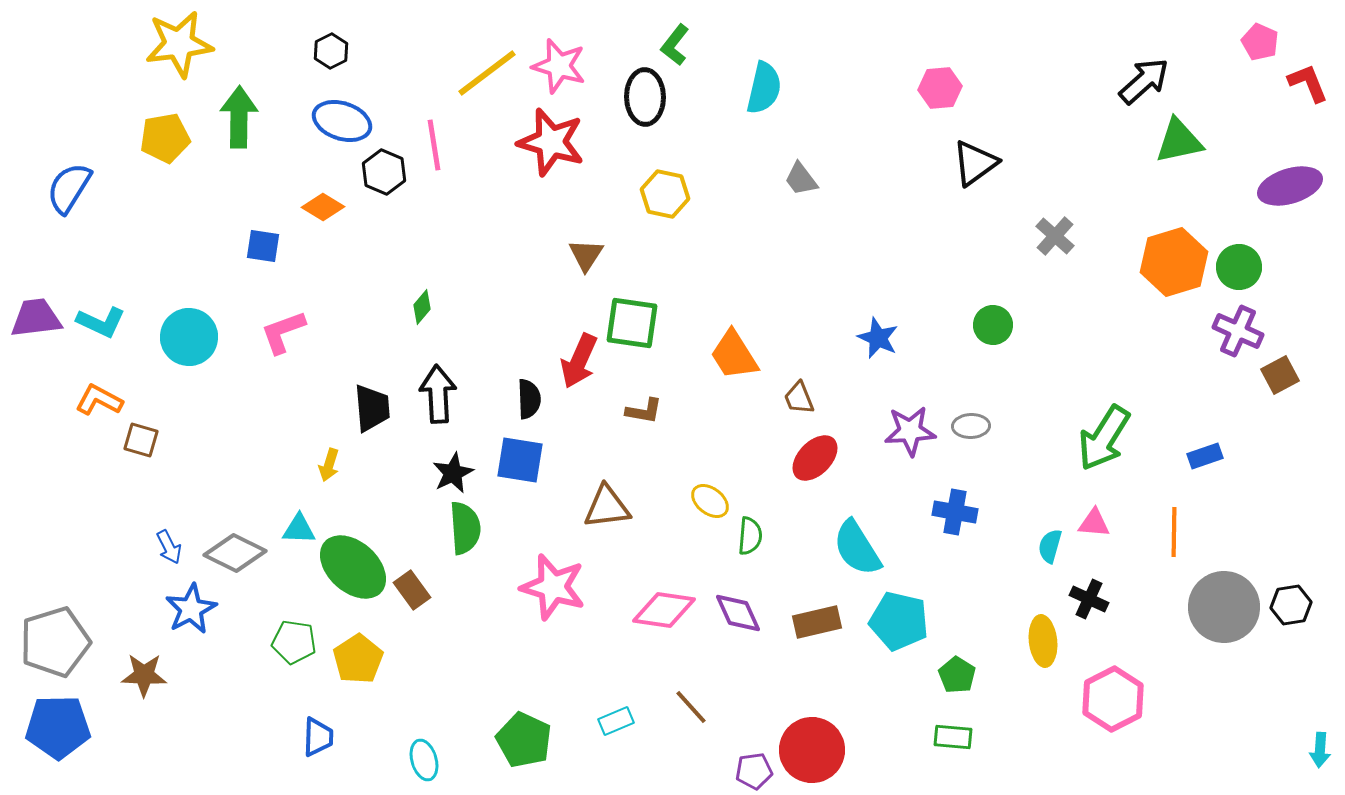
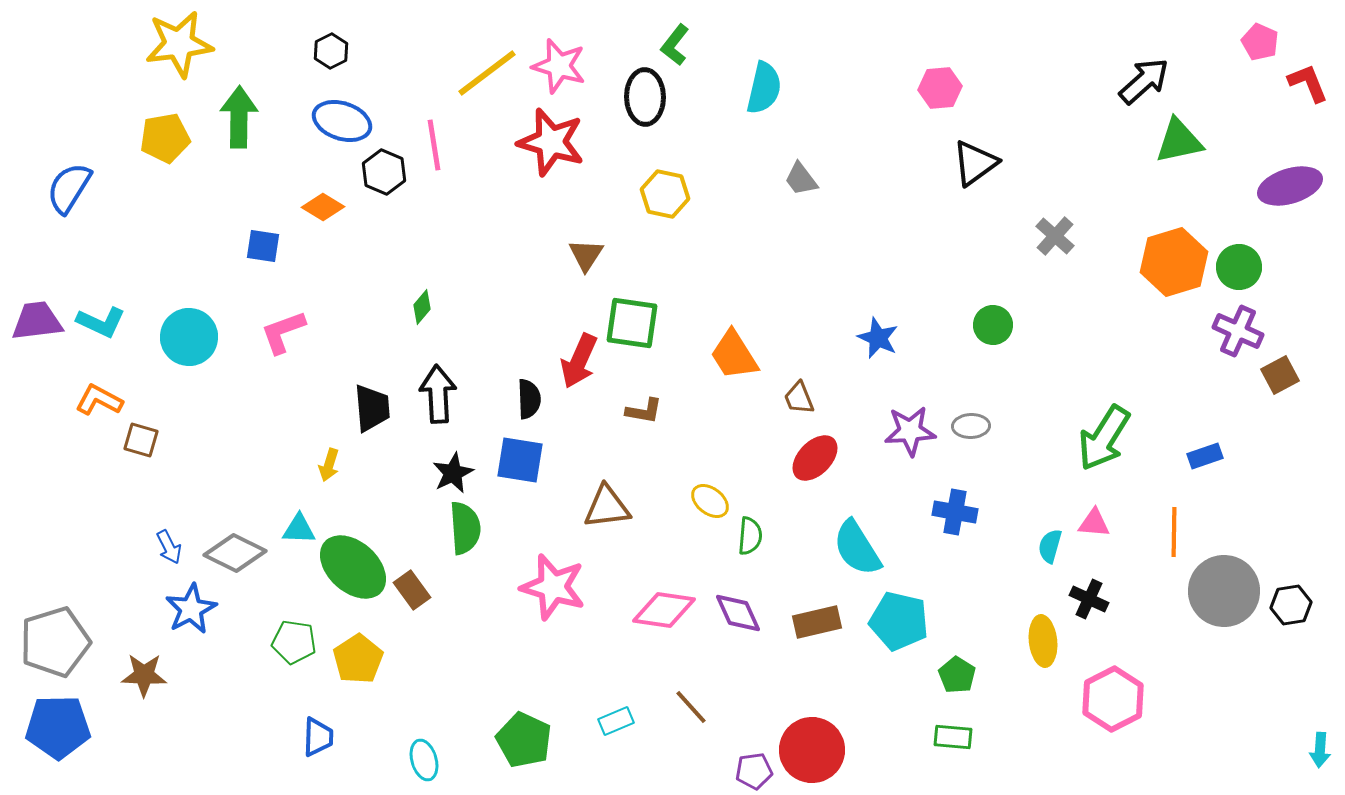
purple trapezoid at (36, 318): moved 1 px right, 3 px down
gray circle at (1224, 607): moved 16 px up
